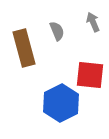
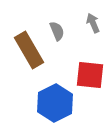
gray arrow: moved 1 px down
brown rectangle: moved 5 px right, 2 px down; rotated 15 degrees counterclockwise
blue hexagon: moved 6 px left
